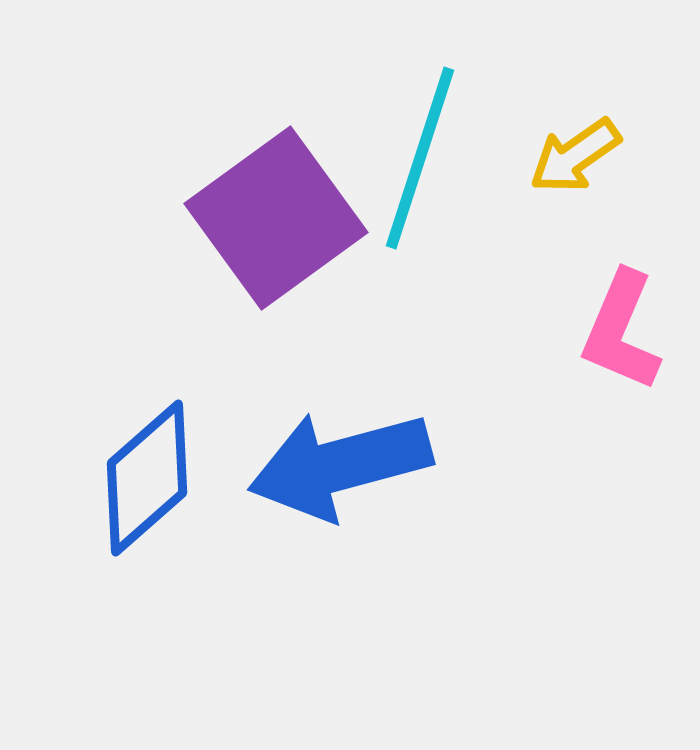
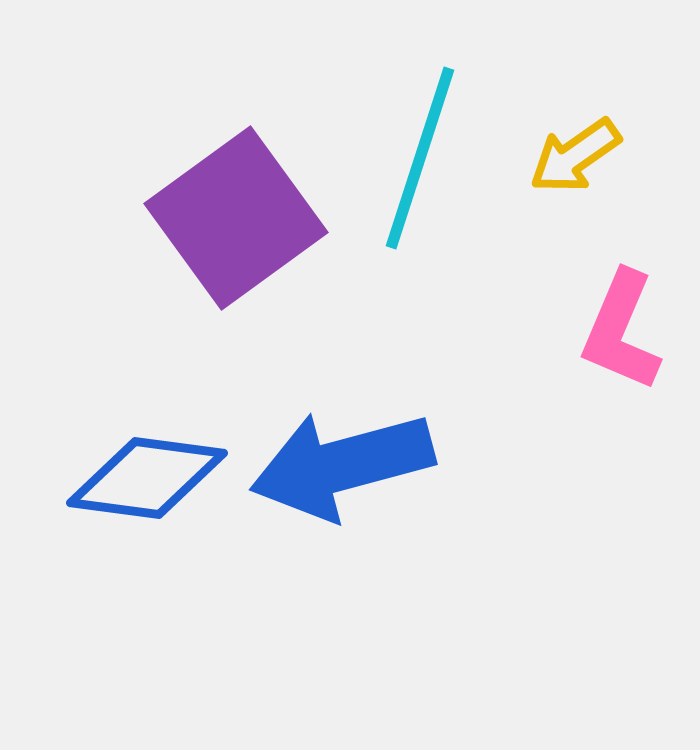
purple square: moved 40 px left
blue arrow: moved 2 px right
blue diamond: rotated 49 degrees clockwise
